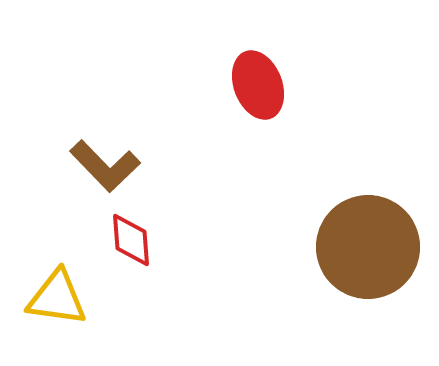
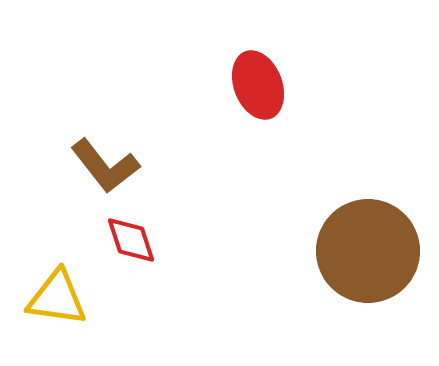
brown L-shape: rotated 6 degrees clockwise
red diamond: rotated 14 degrees counterclockwise
brown circle: moved 4 px down
